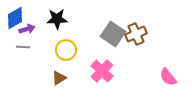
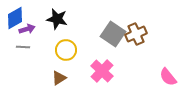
black star: rotated 15 degrees clockwise
